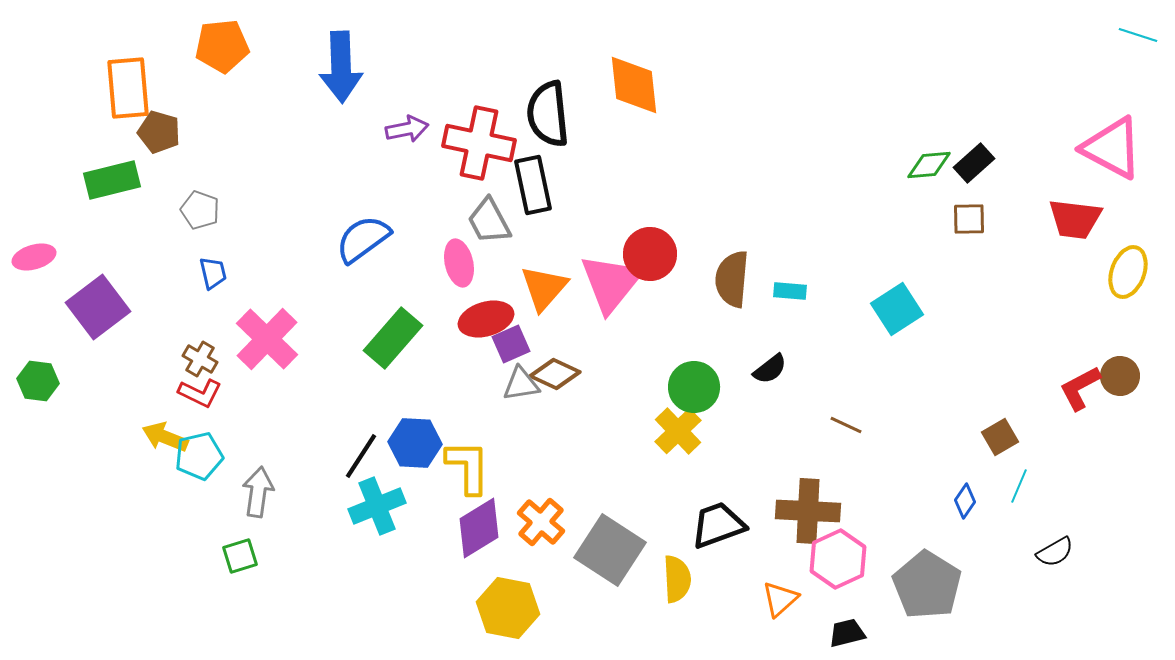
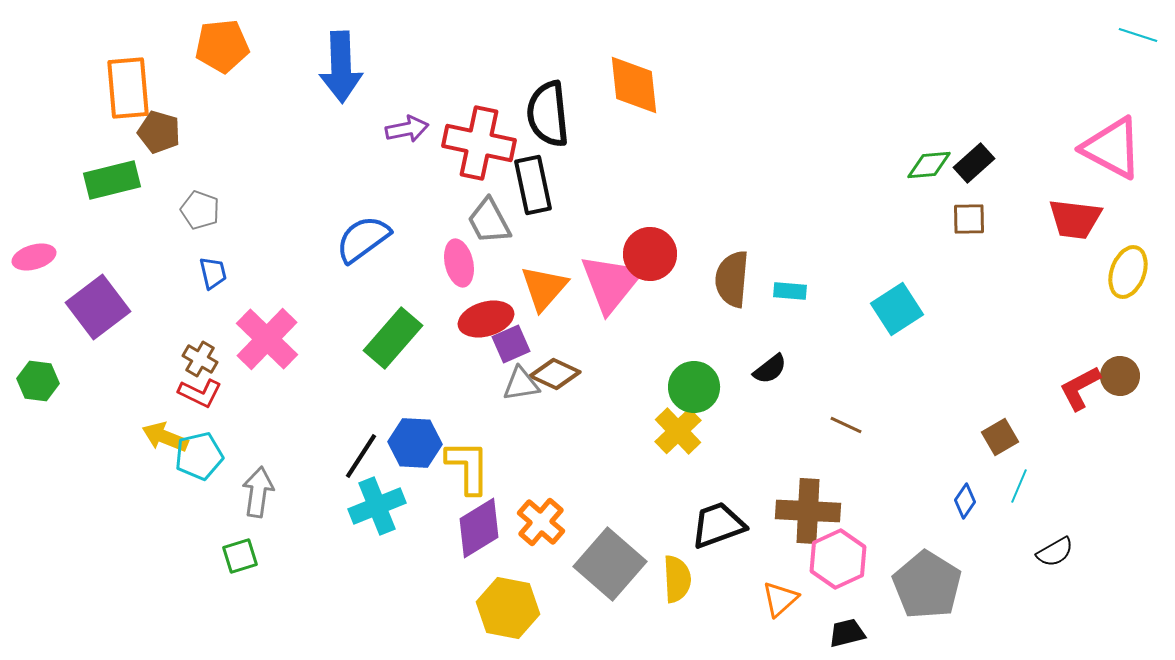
gray square at (610, 550): moved 14 px down; rotated 8 degrees clockwise
